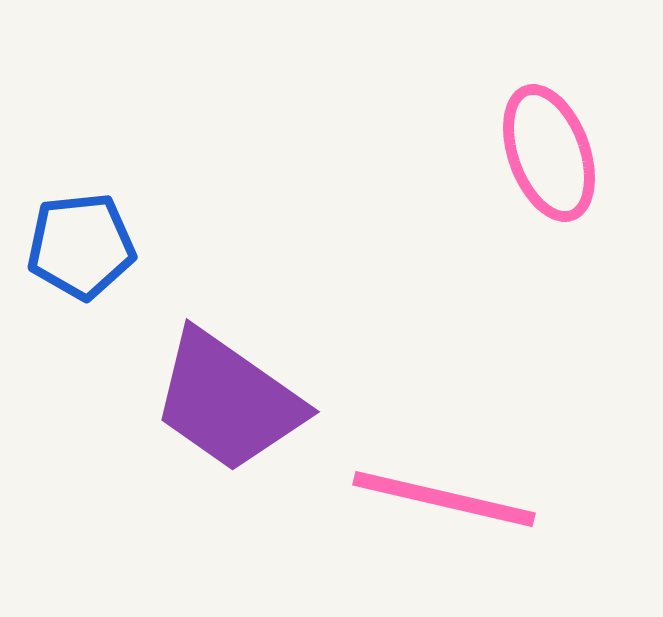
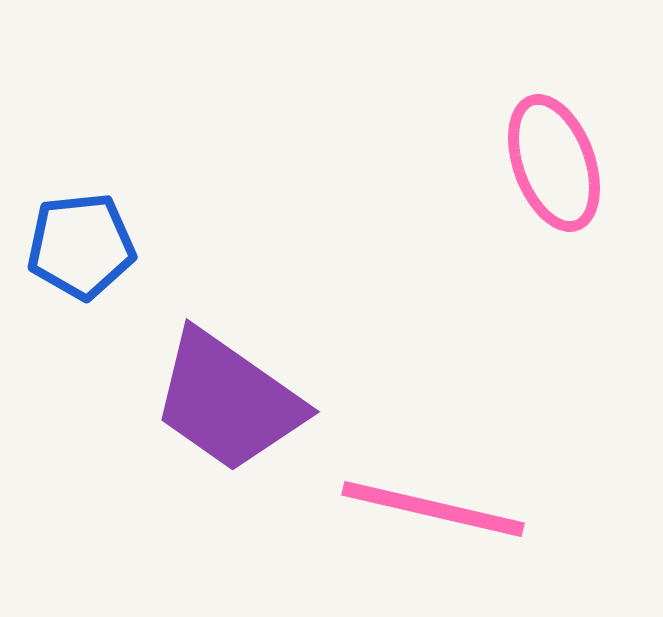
pink ellipse: moved 5 px right, 10 px down
pink line: moved 11 px left, 10 px down
